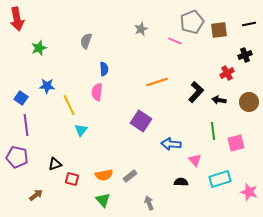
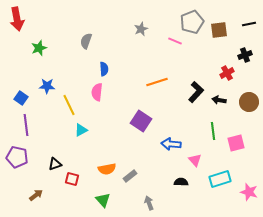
cyan triangle: rotated 24 degrees clockwise
orange semicircle: moved 3 px right, 6 px up
